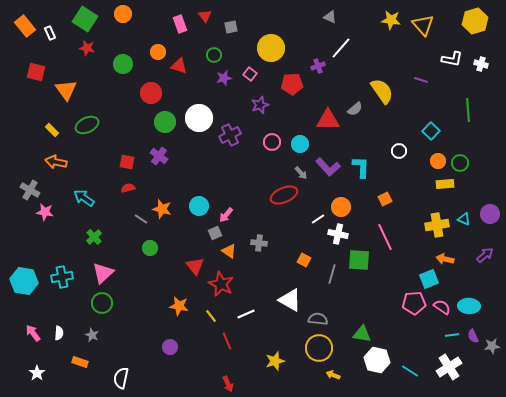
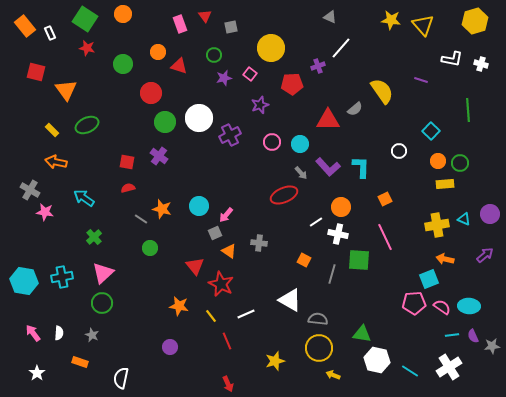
white line at (318, 219): moved 2 px left, 3 px down
